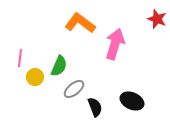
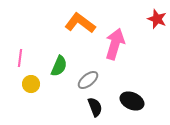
yellow circle: moved 4 px left, 7 px down
gray ellipse: moved 14 px right, 9 px up
